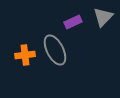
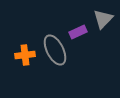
gray triangle: moved 2 px down
purple rectangle: moved 5 px right, 10 px down
